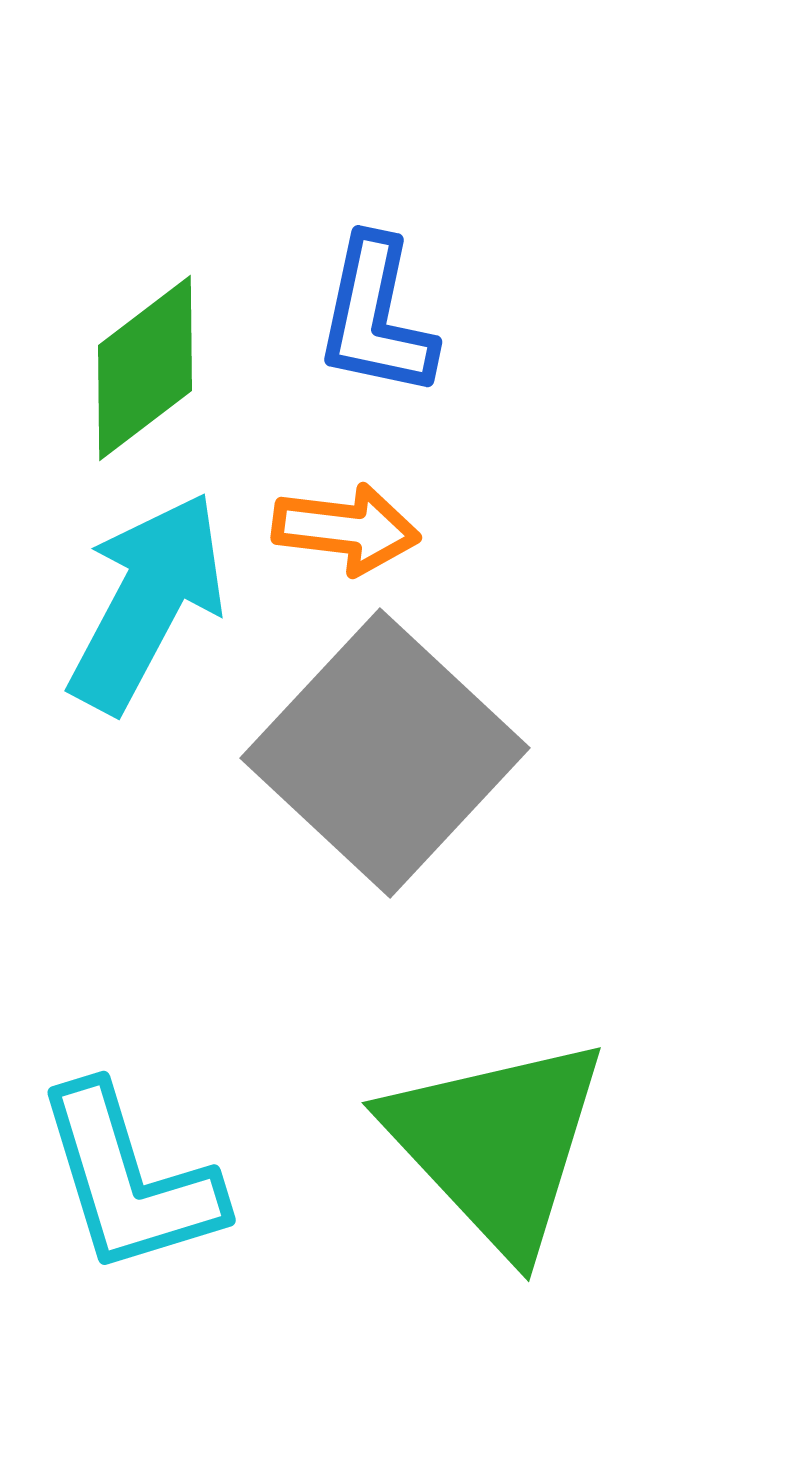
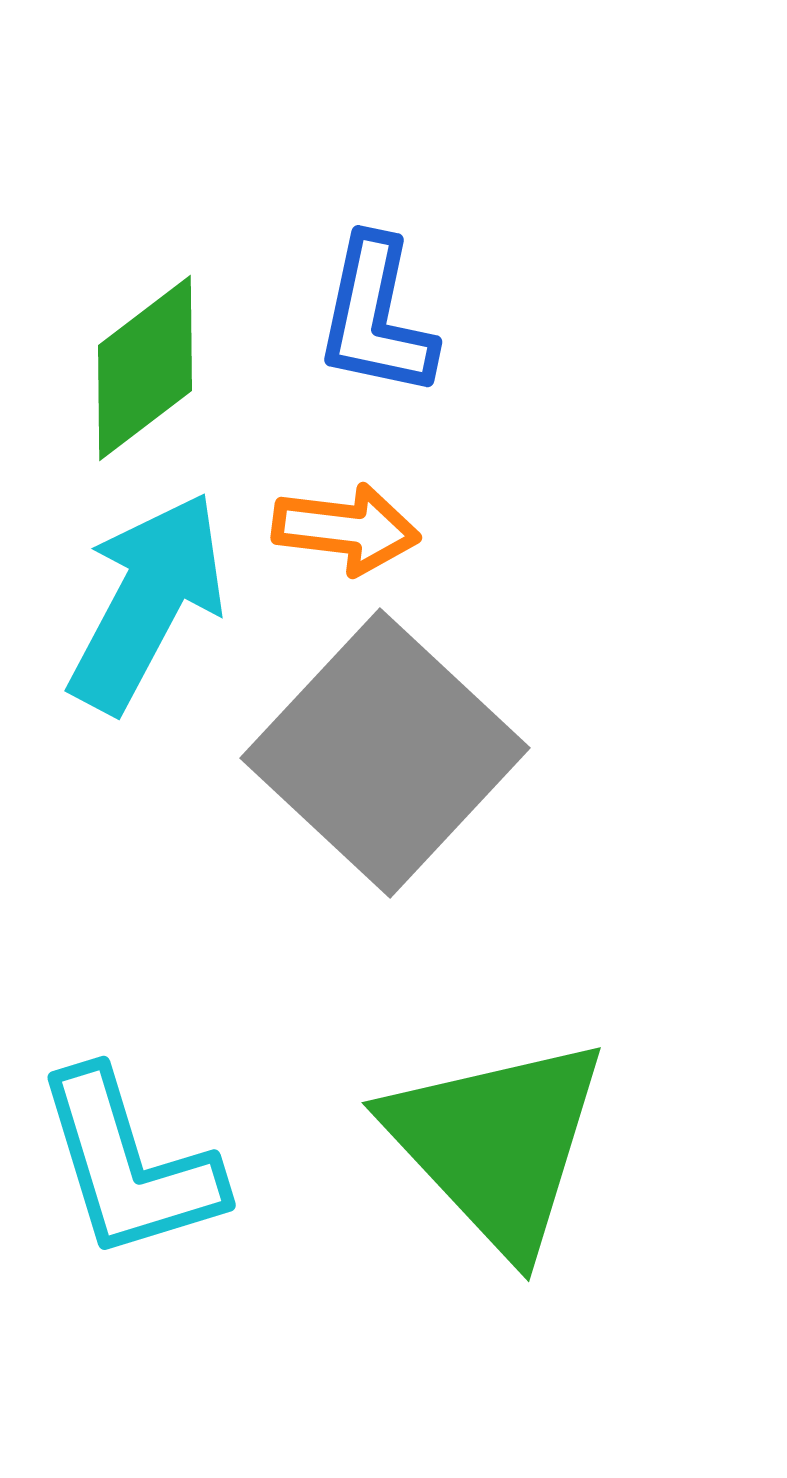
cyan L-shape: moved 15 px up
